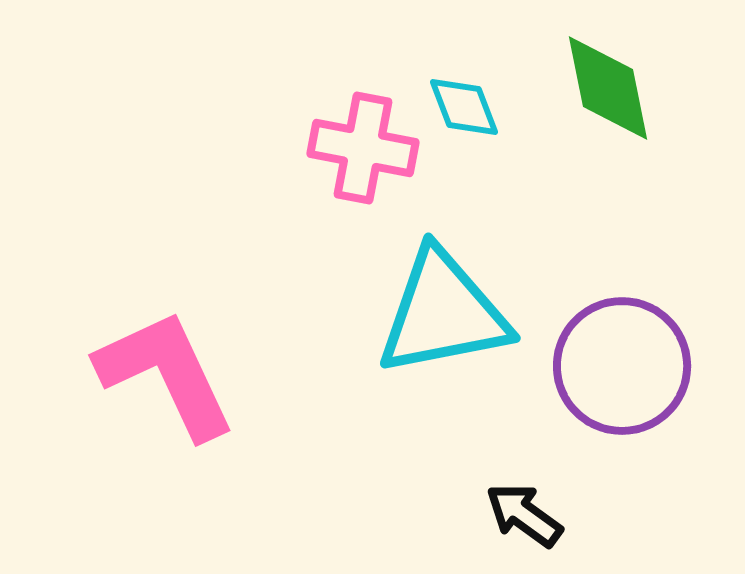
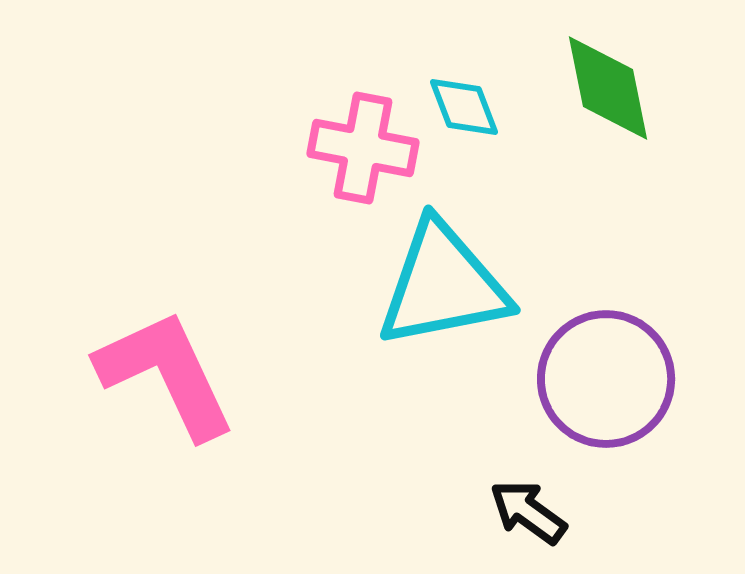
cyan triangle: moved 28 px up
purple circle: moved 16 px left, 13 px down
black arrow: moved 4 px right, 3 px up
